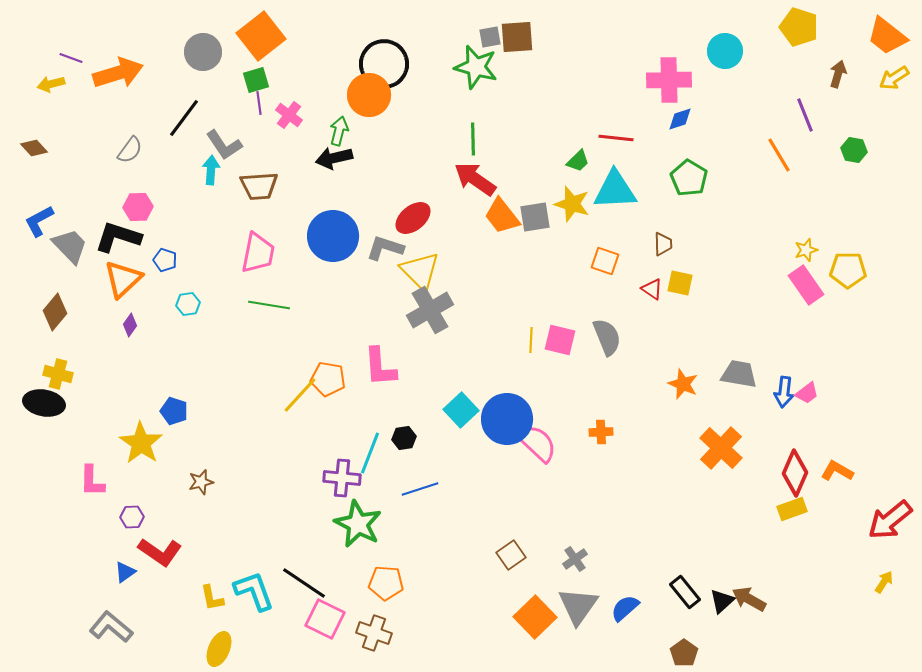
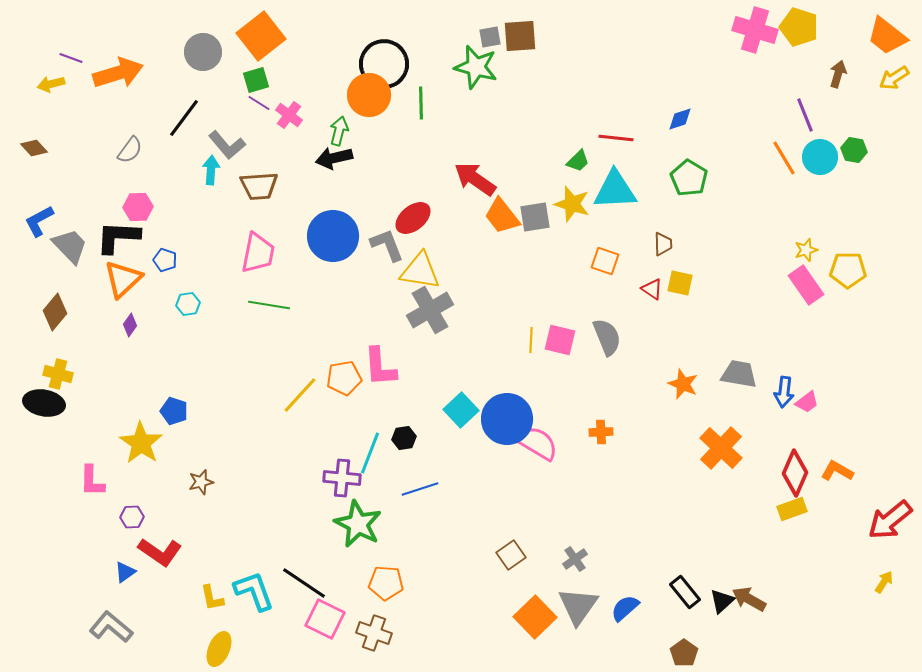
brown square at (517, 37): moved 3 px right, 1 px up
cyan circle at (725, 51): moved 95 px right, 106 px down
pink cross at (669, 80): moved 86 px right, 50 px up; rotated 18 degrees clockwise
purple line at (259, 103): rotated 50 degrees counterclockwise
green line at (473, 139): moved 52 px left, 36 px up
gray L-shape at (224, 145): moved 3 px right; rotated 6 degrees counterclockwise
orange line at (779, 155): moved 5 px right, 3 px down
black L-shape at (118, 237): rotated 15 degrees counterclockwise
gray L-shape at (385, 248): moved 2 px right, 3 px up; rotated 51 degrees clockwise
yellow triangle at (420, 271): rotated 36 degrees counterclockwise
orange pentagon at (328, 379): moved 16 px right, 1 px up; rotated 20 degrees counterclockwise
pink trapezoid at (807, 393): moved 9 px down
pink semicircle at (537, 443): rotated 12 degrees counterclockwise
